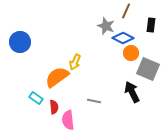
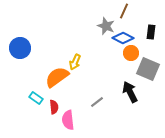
brown line: moved 2 px left
black rectangle: moved 7 px down
blue circle: moved 6 px down
black arrow: moved 2 px left
gray line: moved 3 px right, 1 px down; rotated 48 degrees counterclockwise
